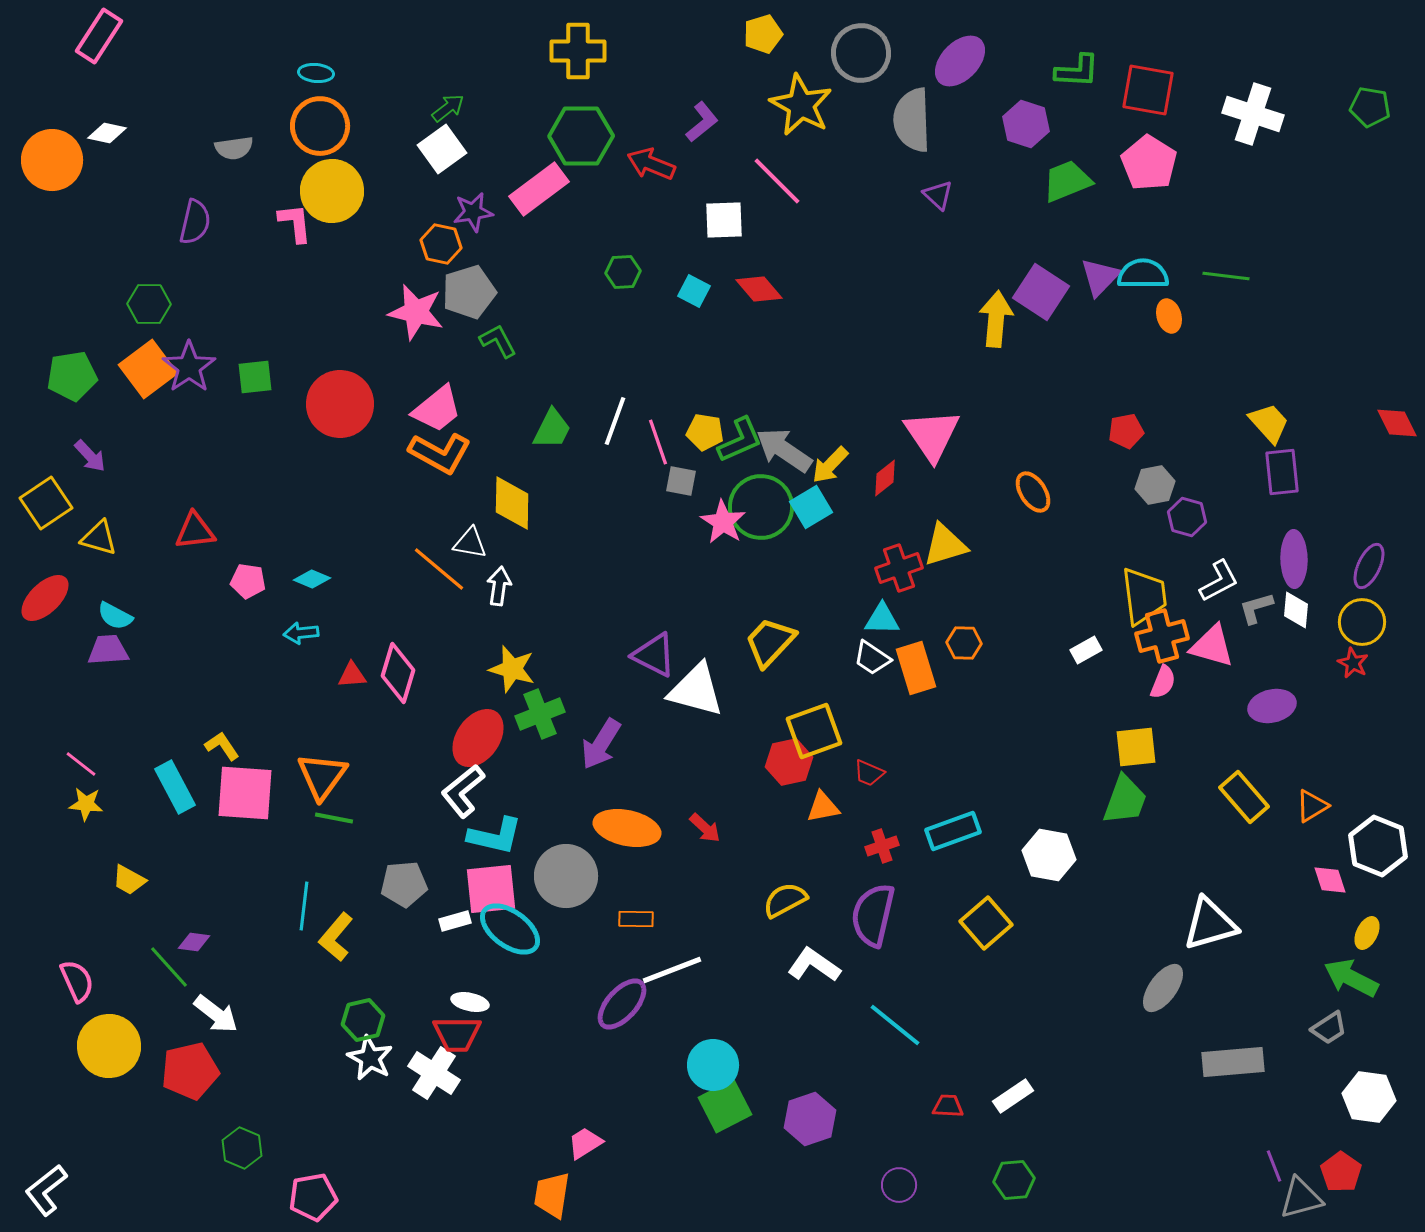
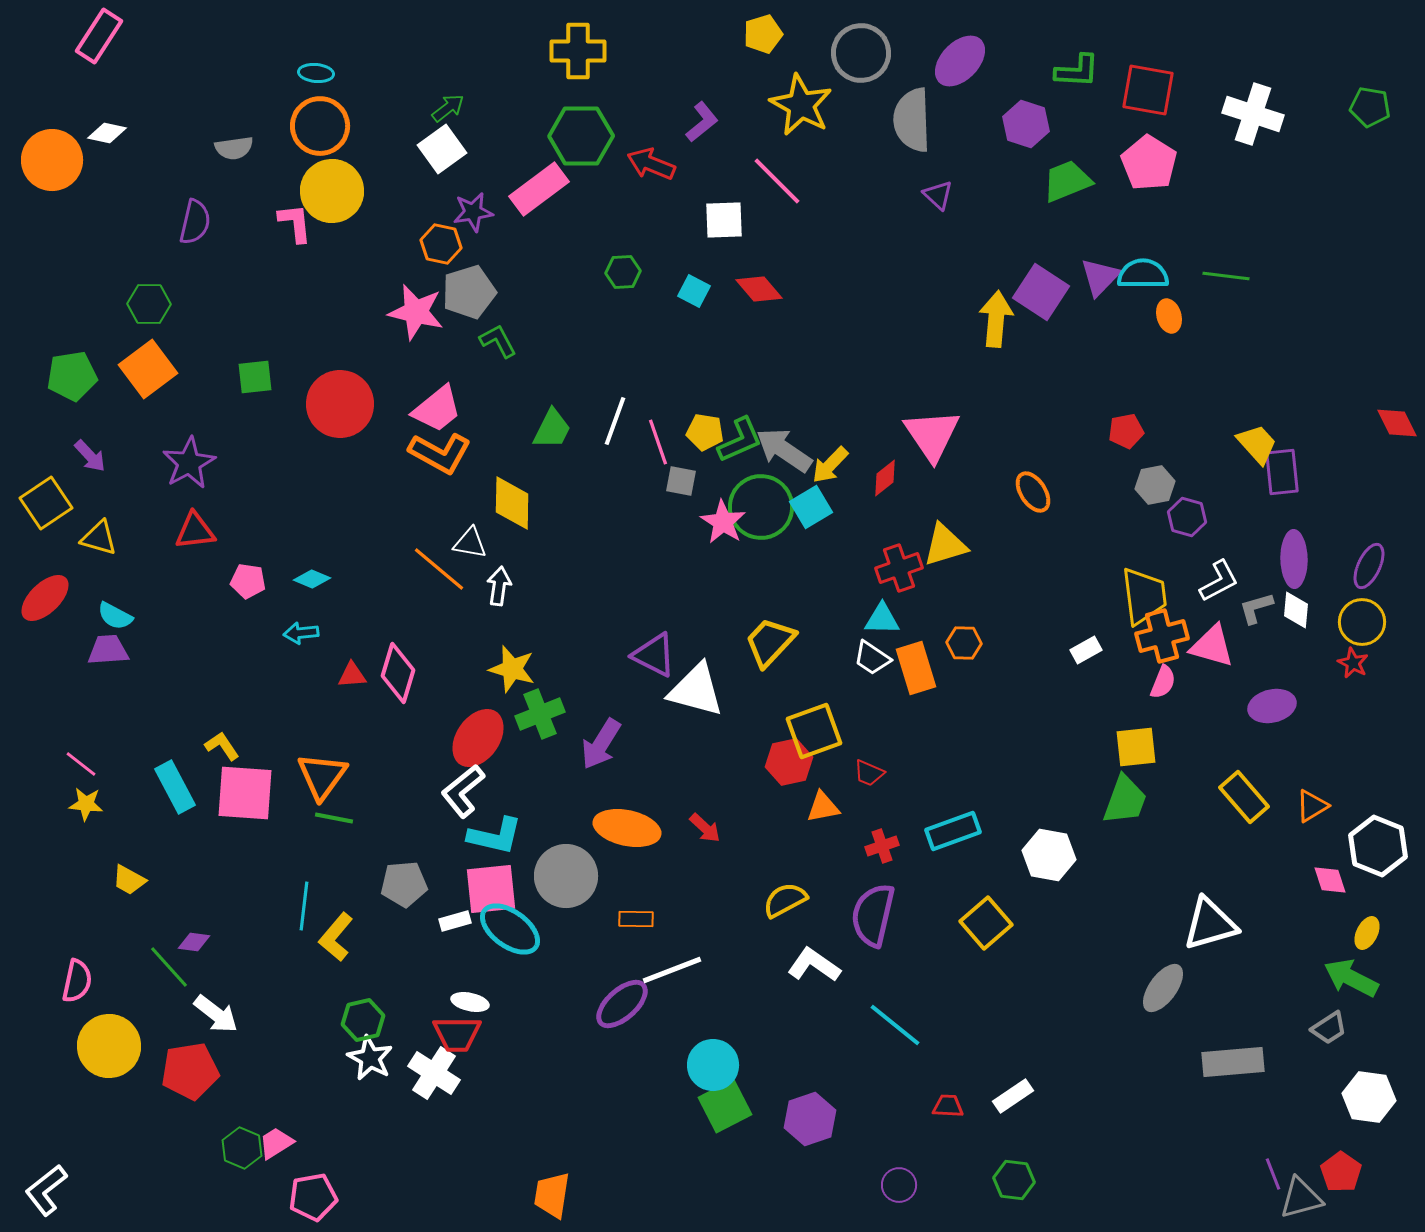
purple star at (189, 367): moved 96 px down; rotated 6 degrees clockwise
yellow trapezoid at (1269, 423): moved 12 px left, 21 px down
pink semicircle at (77, 981): rotated 36 degrees clockwise
purple ellipse at (622, 1004): rotated 6 degrees clockwise
red pentagon at (190, 1071): rotated 4 degrees clockwise
pink trapezoid at (585, 1143): moved 309 px left
purple line at (1274, 1166): moved 1 px left, 8 px down
green hexagon at (1014, 1180): rotated 12 degrees clockwise
